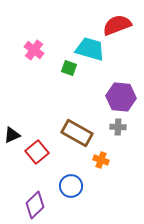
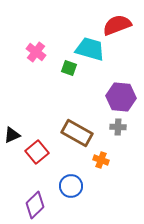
pink cross: moved 2 px right, 2 px down
